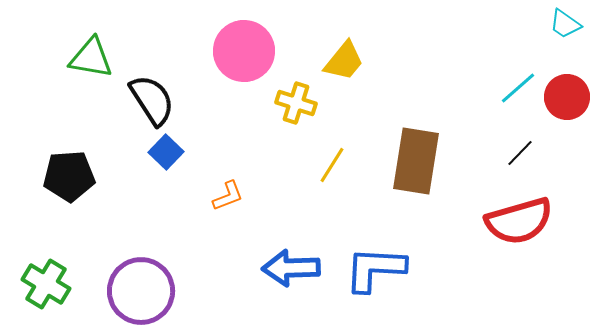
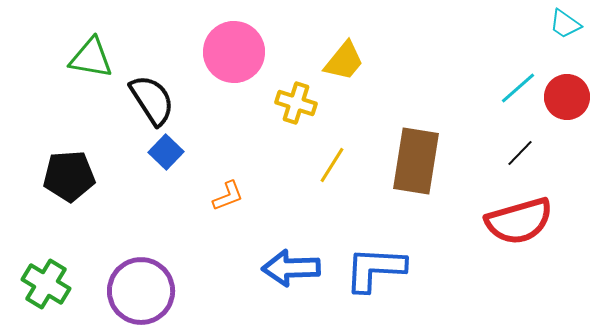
pink circle: moved 10 px left, 1 px down
